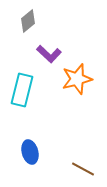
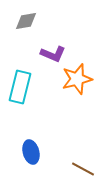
gray diamond: moved 2 px left; rotated 30 degrees clockwise
purple L-shape: moved 4 px right; rotated 20 degrees counterclockwise
cyan rectangle: moved 2 px left, 3 px up
blue ellipse: moved 1 px right
